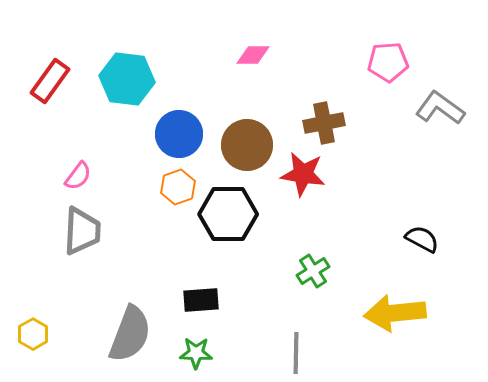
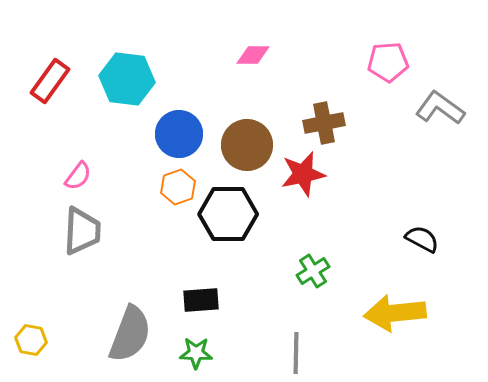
red star: rotated 21 degrees counterclockwise
yellow hexagon: moved 2 px left, 6 px down; rotated 20 degrees counterclockwise
